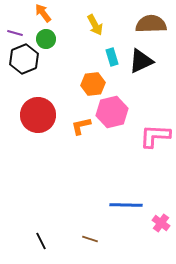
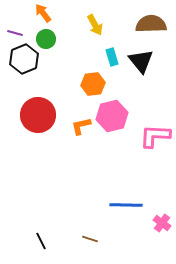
black triangle: rotated 44 degrees counterclockwise
pink hexagon: moved 4 px down
pink cross: moved 1 px right
